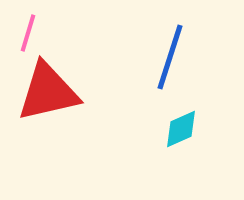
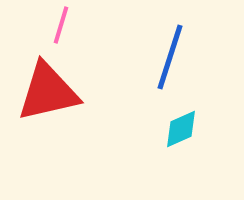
pink line: moved 33 px right, 8 px up
